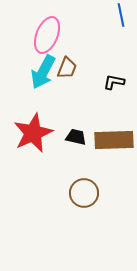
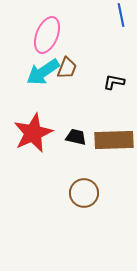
cyan arrow: rotated 28 degrees clockwise
